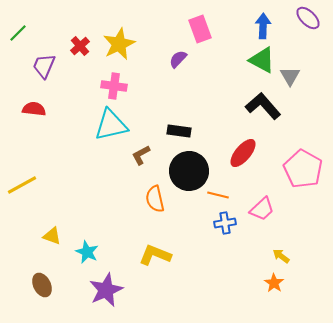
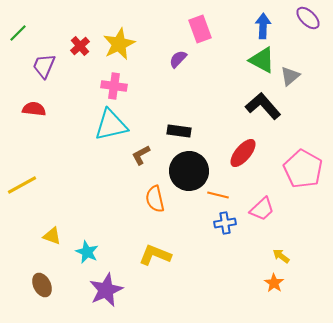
gray triangle: rotated 20 degrees clockwise
